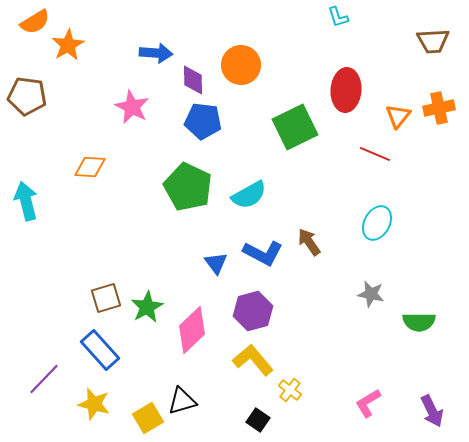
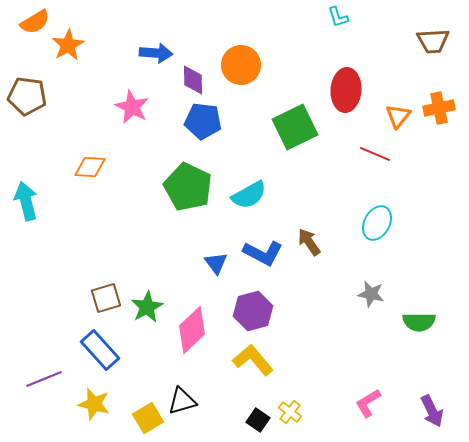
purple line: rotated 24 degrees clockwise
yellow cross: moved 22 px down
